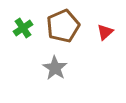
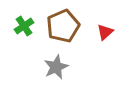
green cross: moved 1 px right, 2 px up
gray star: moved 1 px right, 1 px up; rotated 15 degrees clockwise
